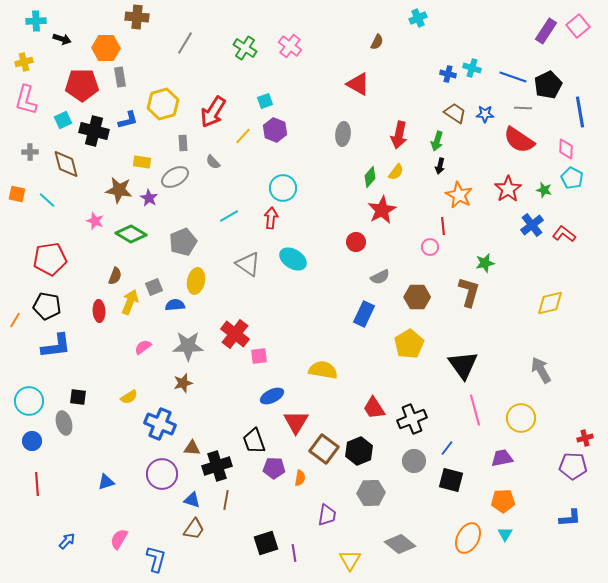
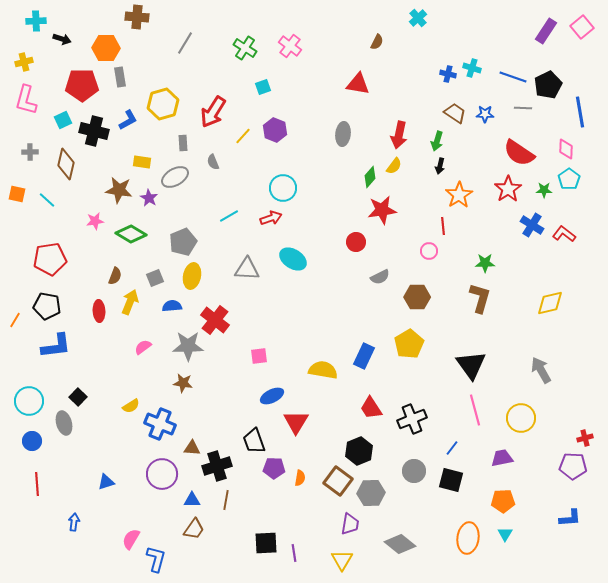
cyan cross at (418, 18): rotated 18 degrees counterclockwise
pink square at (578, 26): moved 4 px right, 1 px down
red triangle at (358, 84): rotated 20 degrees counterclockwise
cyan square at (265, 101): moved 2 px left, 14 px up
blue L-shape at (128, 120): rotated 15 degrees counterclockwise
red semicircle at (519, 140): moved 13 px down
gray semicircle at (213, 162): rotated 21 degrees clockwise
brown diamond at (66, 164): rotated 28 degrees clockwise
yellow semicircle at (396, 172): moved 2 px left, 6 px up
cyan pentagon at (572, 178): moved 3 px left, 1 px down; rotated 10 degrees clockwise
green star at (544, 190): rotated 14 degrees counterclockwise
orange star at (459, 195): rotated 12 degrees clockwise
red star at (382, 210): rotated 20 degrees clockwise
red arrow at (271, 218): rotated 65 degrees clockwise
pink star at (95, 221): rotated 30 degrees counterclockwise
blue cross at (532, 225): rotated 20 degrees counterclockwise
pink circle at (430, 247): moved 1 px left, 4 px down
green star at (485, 263): rotated 12 degrees clockwise
gray triangle at (248, 264): moved 1 px left, 5 px down; rotated 32 degrees counterclockwise
yellow ellipse at (196, 281): moved 4 px left, 5 px up
gray square at (154, 287): moved 1 px right, 9 px up
brown L-shape at (469, 292): moved 11 px right, 6 px down
blue semicircle at (175, 305): moved 3 px left, 1 px down
blue rectangle at (364, 314): moved 42 px down
red cross at (235, 334): moved 20 px left, 14 px up
black triangle at (463, 365): moved 8 px right
brown star at (183, 383): rotated 24 degrees clockwise
black square at (78, 397): rotated 36 degrees clockwise
yellow semicircle at (129, 397): moved 2 px right, 9 px down
red trapezoid at (374, 408): moved 3 px left
blue line at (447, 448): moved 5 px right
brown square at (324, 449): moved 14 px right, 32 px down
gray circle at (414, 461): moved 10 px down
blue triangle at (192, 500): rotated 18 degrees counterclockwise
purple trapezoid at (327, 515): moved 23 px right, 9 px down
orange ellipse at (468, 538): rotated 20 degrees counterclockwise
pink semicircle at (119, 539): moved 12 px right
blue arrow at (67, 541): moved 7 px right, 19 px up; rotated 36 degrees counterclockwise
black square at (266, 543): rotated 15 degrees clockwise
yellow triangle at (350, 560): moved 8 px left
